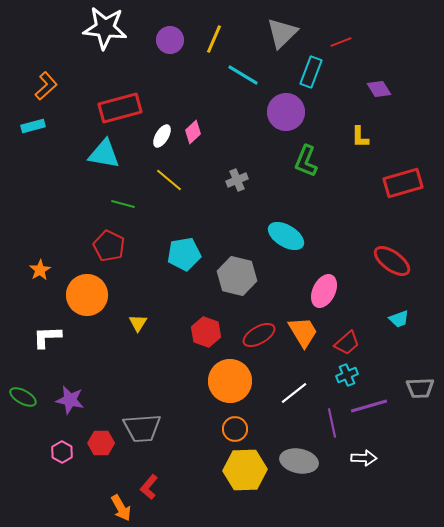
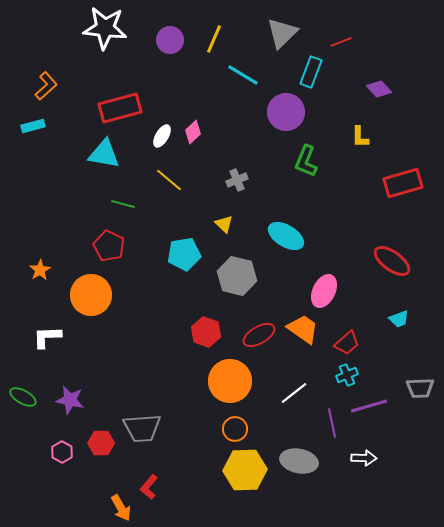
purple diamond at (379, 89): rotated 10 degrees counterclockwise
orange circle at (87, 295): moved 4 px right
yellow triangle at (138, 323): moved 86 px right, 99 px up; rotated 18 degrees counterclockwise
orange trapezoid at (303, 332): moved 3 px up; rotated 24 degrees counterclockwise
